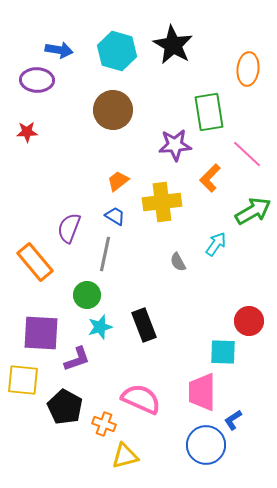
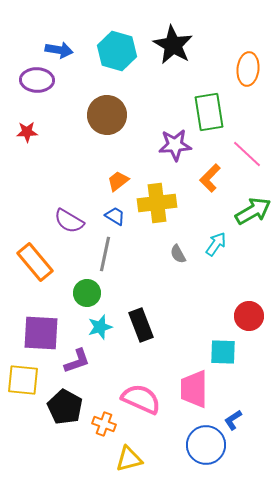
brown circle: moved 6 px left, 5 px down
yellow cross: moved 5 px left, 1 px down
purple semicircle: moved 7 px up; rotated 80 degrees counterclockwise
gray semicircle: moved 8 px up
green circle: moved 2 px up
red circle: moved 5 px up
black rectangle: moved 3 px left
purple L-shape: moved 2 px down
pink trapezoid: moved 8 px left, 3 px up
yellow triangle: moved 4 px right, 3 px down
